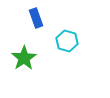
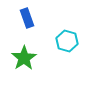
blue rectangle: moved 9 px left
